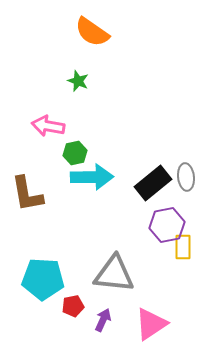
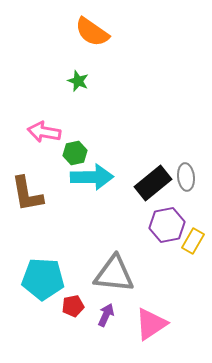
pink arrow: moved 4 px left, 6 px down
yellow rectangle: moved 10 px right, 6 px up; rotated 30 degrees clockwise
purple arrow: moved 3 px right, 5 px up
